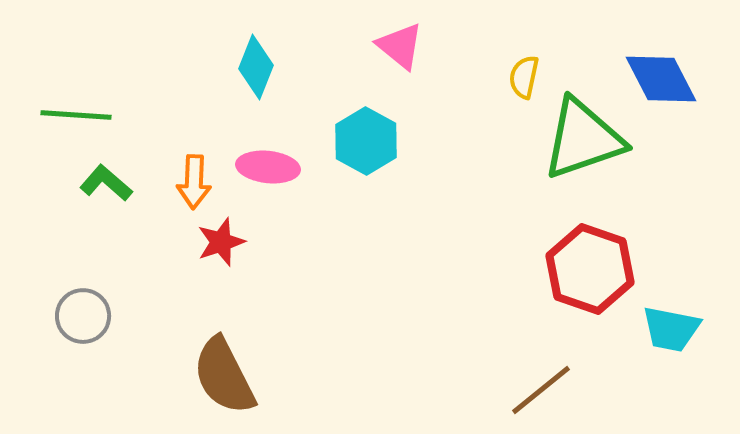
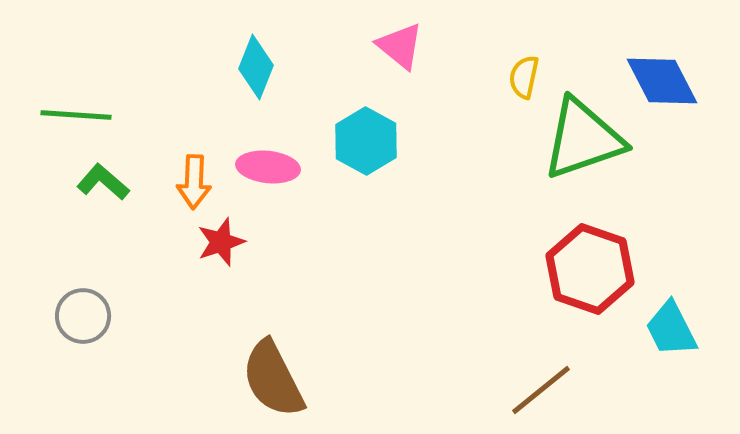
blue diamond: moved 1 px right, 2 px down
green L-shape: moved 3 px left, 1 px up
cyan trapezoid: rotated 52 degrees clockwise
brown semicircle: moved 49 px right, 3 px down
